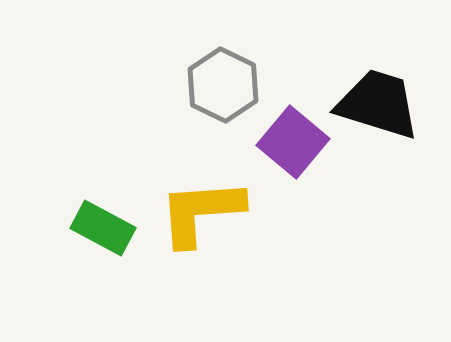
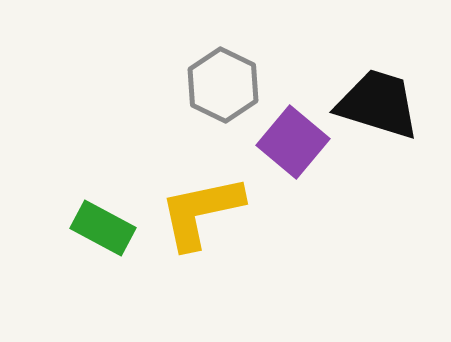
yellow L-shape: rotated 8 degrees counterclockwise
